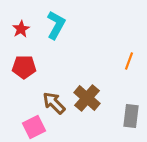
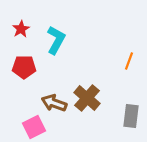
cyan L-shape: moved 15 px down
brown arrow: rotated 25 degrees counterclockwise
